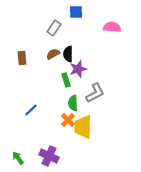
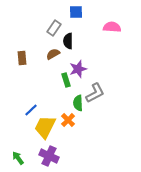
black semicircle: moved 13 px up
green semicircle: moved 5 px right
yellow trapezoid: moved 38 px left; rotated 25 degrees clockwise
